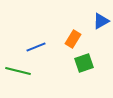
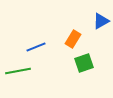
green line: rotated 25 degrees counterclockwise
